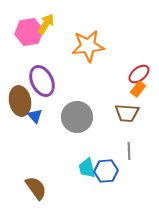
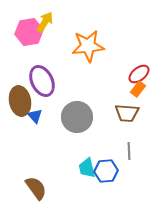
yellow arrow: moved 1 px left, 2 px up
